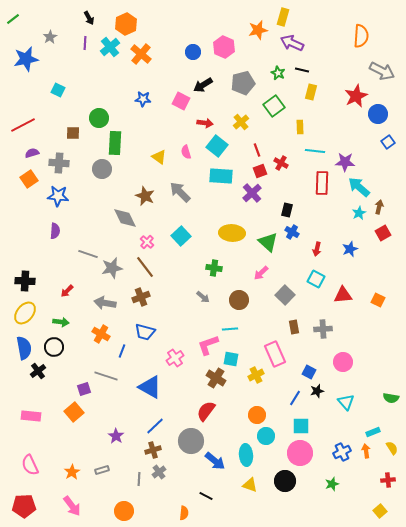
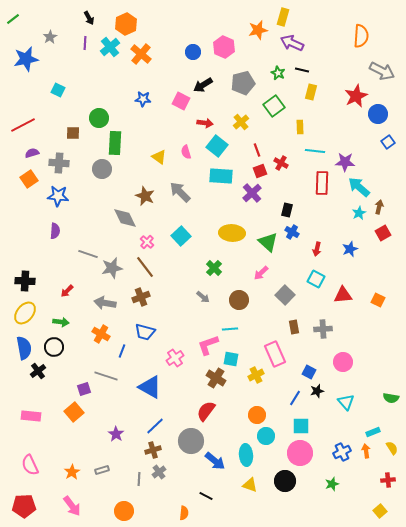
green cross at (214, 268): rotated 35 degrees clockwise
purple star at (116, 436): moved 2 px up
